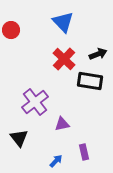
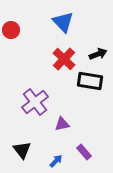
black triangle: moved 3 px right, 12 px down
purple rectangle: rotated 28 degrees counterclockwise
